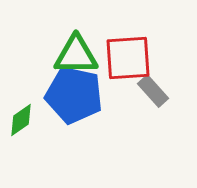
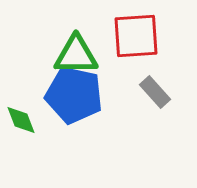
red square: moved 8 px right, 22 px up
gray rectangle: moved 2 px right, 1 px down
green diamond: rotated 76 degrees counterclockwise
